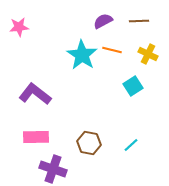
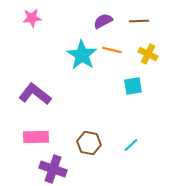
pink star: moved 13 px right, 9 px up
cyan square: rotated 24 degrees clockwise
